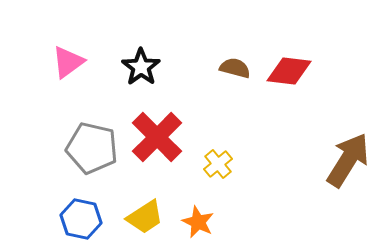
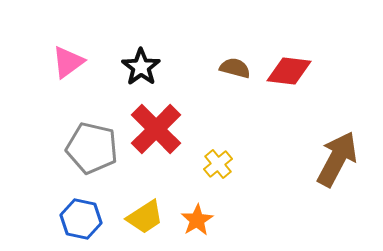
red cross: moved 1 px left, 8 px up
brown arrow: moved 11 px left, 1 px up; rotated 4 degrees counterclockwise
orange star: moved 1 px left, 2 px up; rotated 16 degrees clockwise
